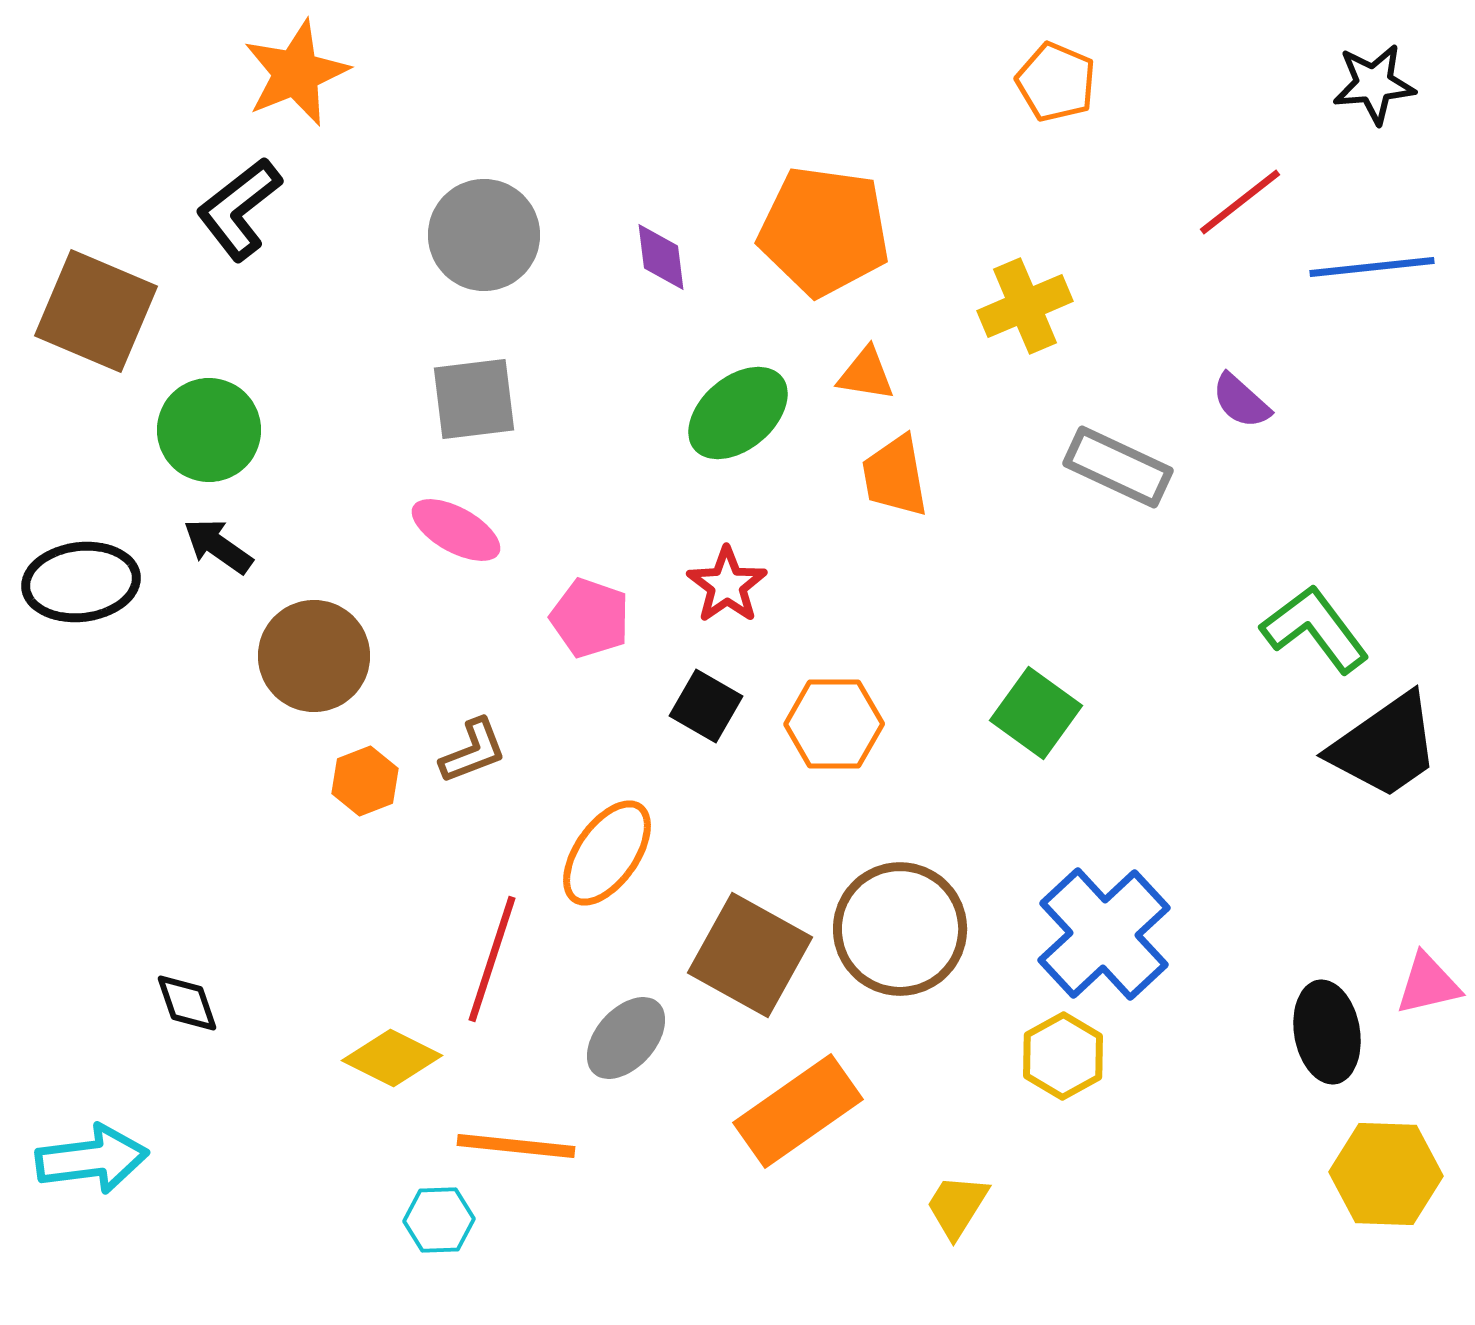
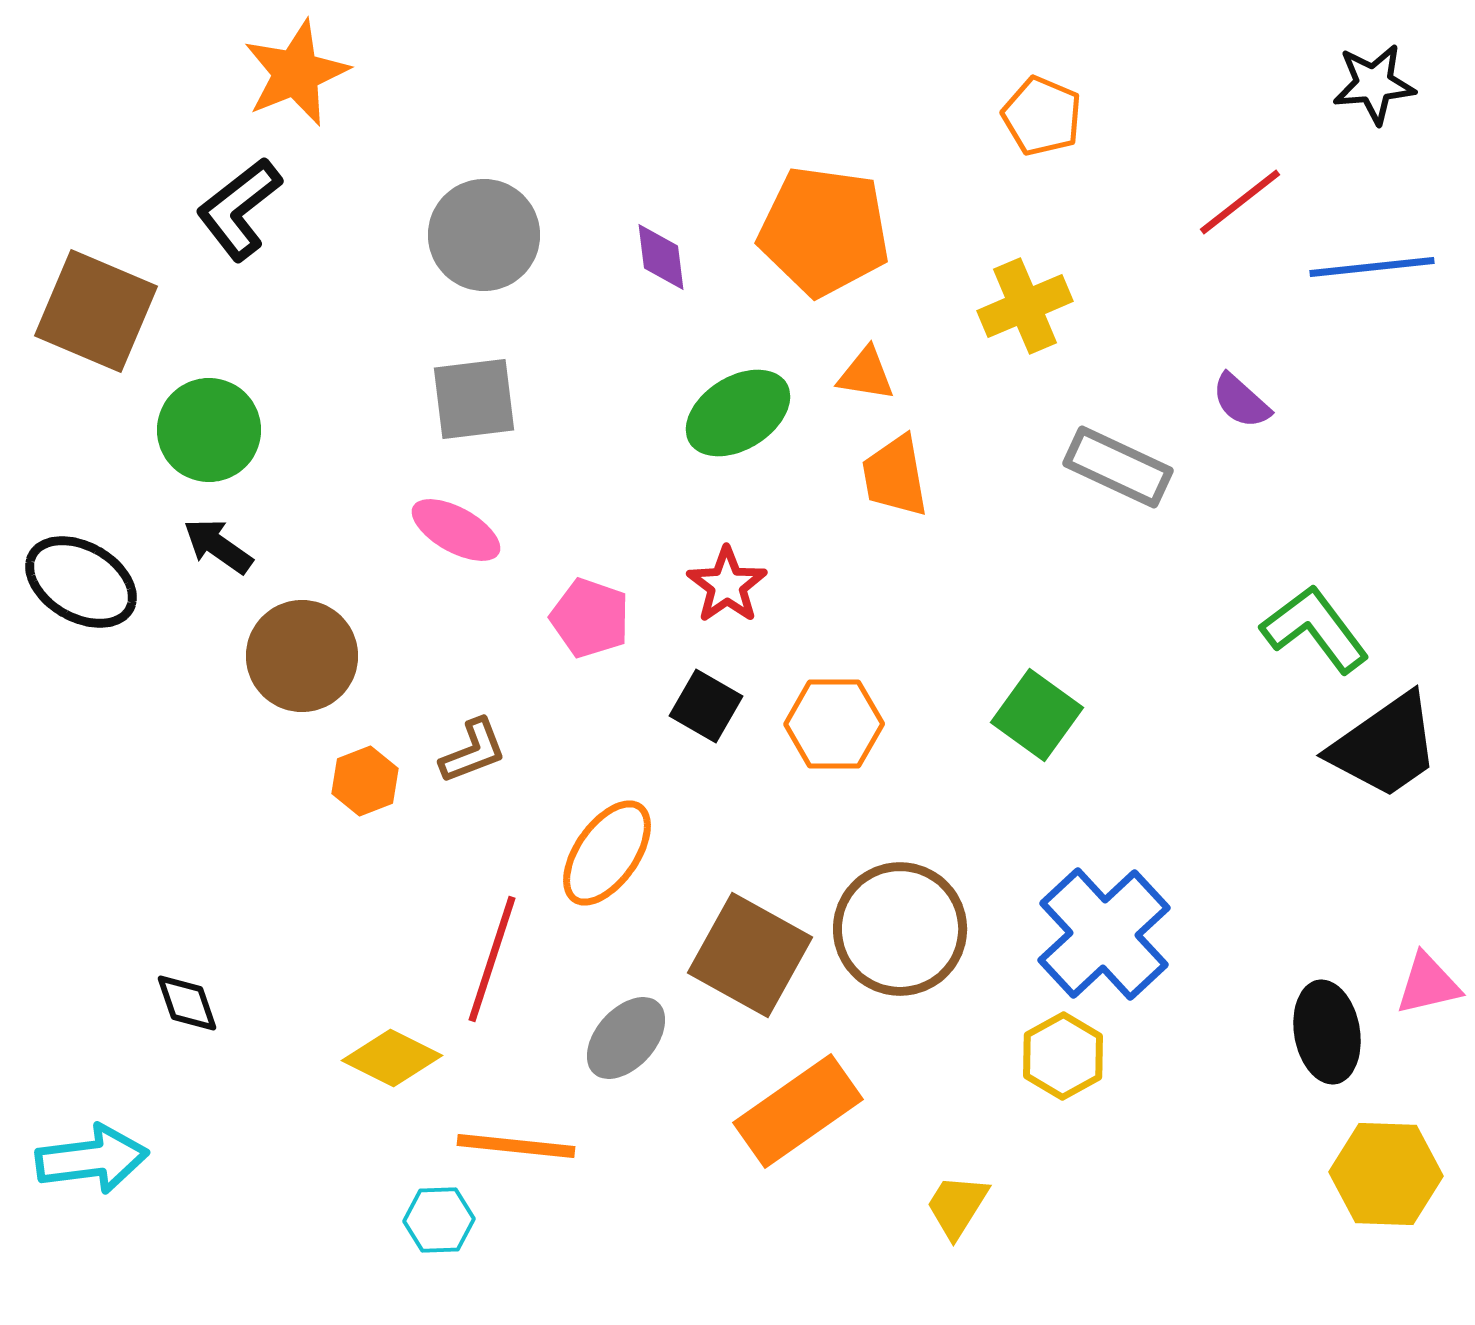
orange pentagon at (1056, 82): moved 14 px left, 34 px down
green ellipse at (738, 413): rotated 8 degrees clockwise
black ellipse at (81, 582): rotated 37 degrees clockwise
brown circle at (314, 656): moved 12 px left
green square at (1036, 713): moved 1 px right, 2 px down
